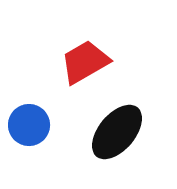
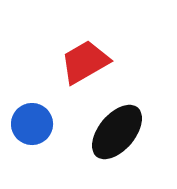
blue circle: moved 3 px right, 1 px up
